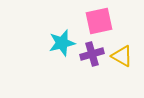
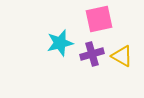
pink square: moved 2 px up
cyan star: moved 2 px left
